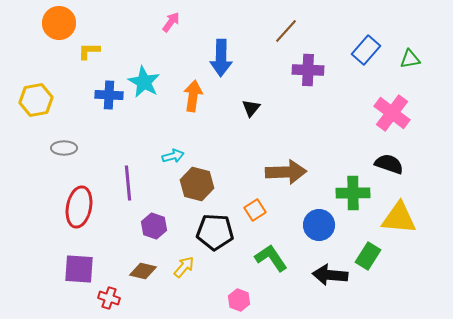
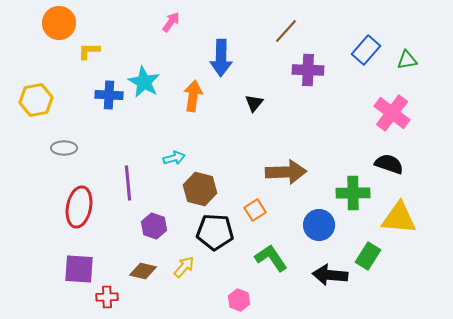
green triangle: moved 3 px left, 1 px down
black triangle: moved 3 px right, 5 px up
cyan arrow: moved 1 px right, 2 px down
brown hexagon: moved 3 px right, 5 px down
red cross: moved 2 px left, 1 px up; rotated 20 degrees counterclockwise
